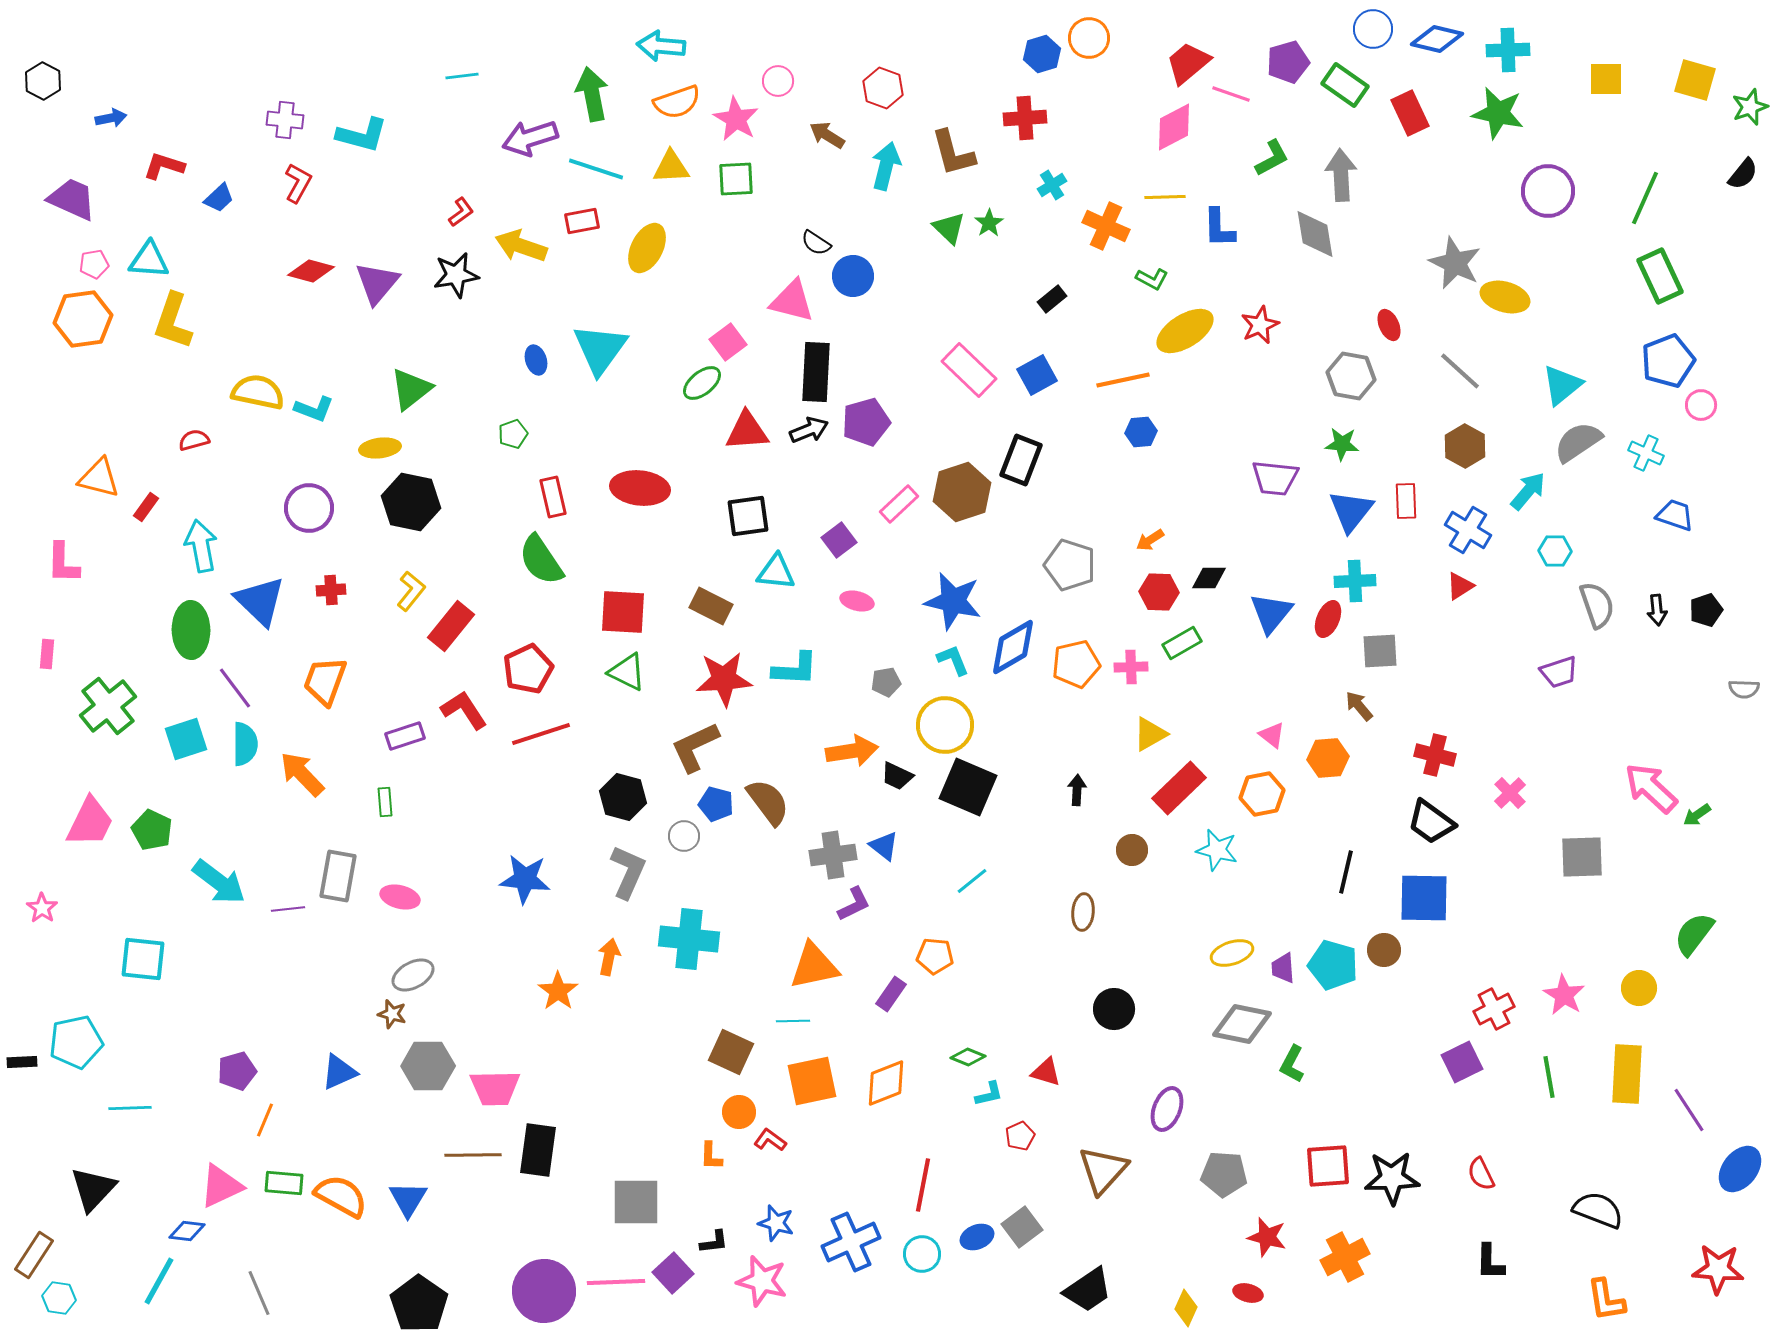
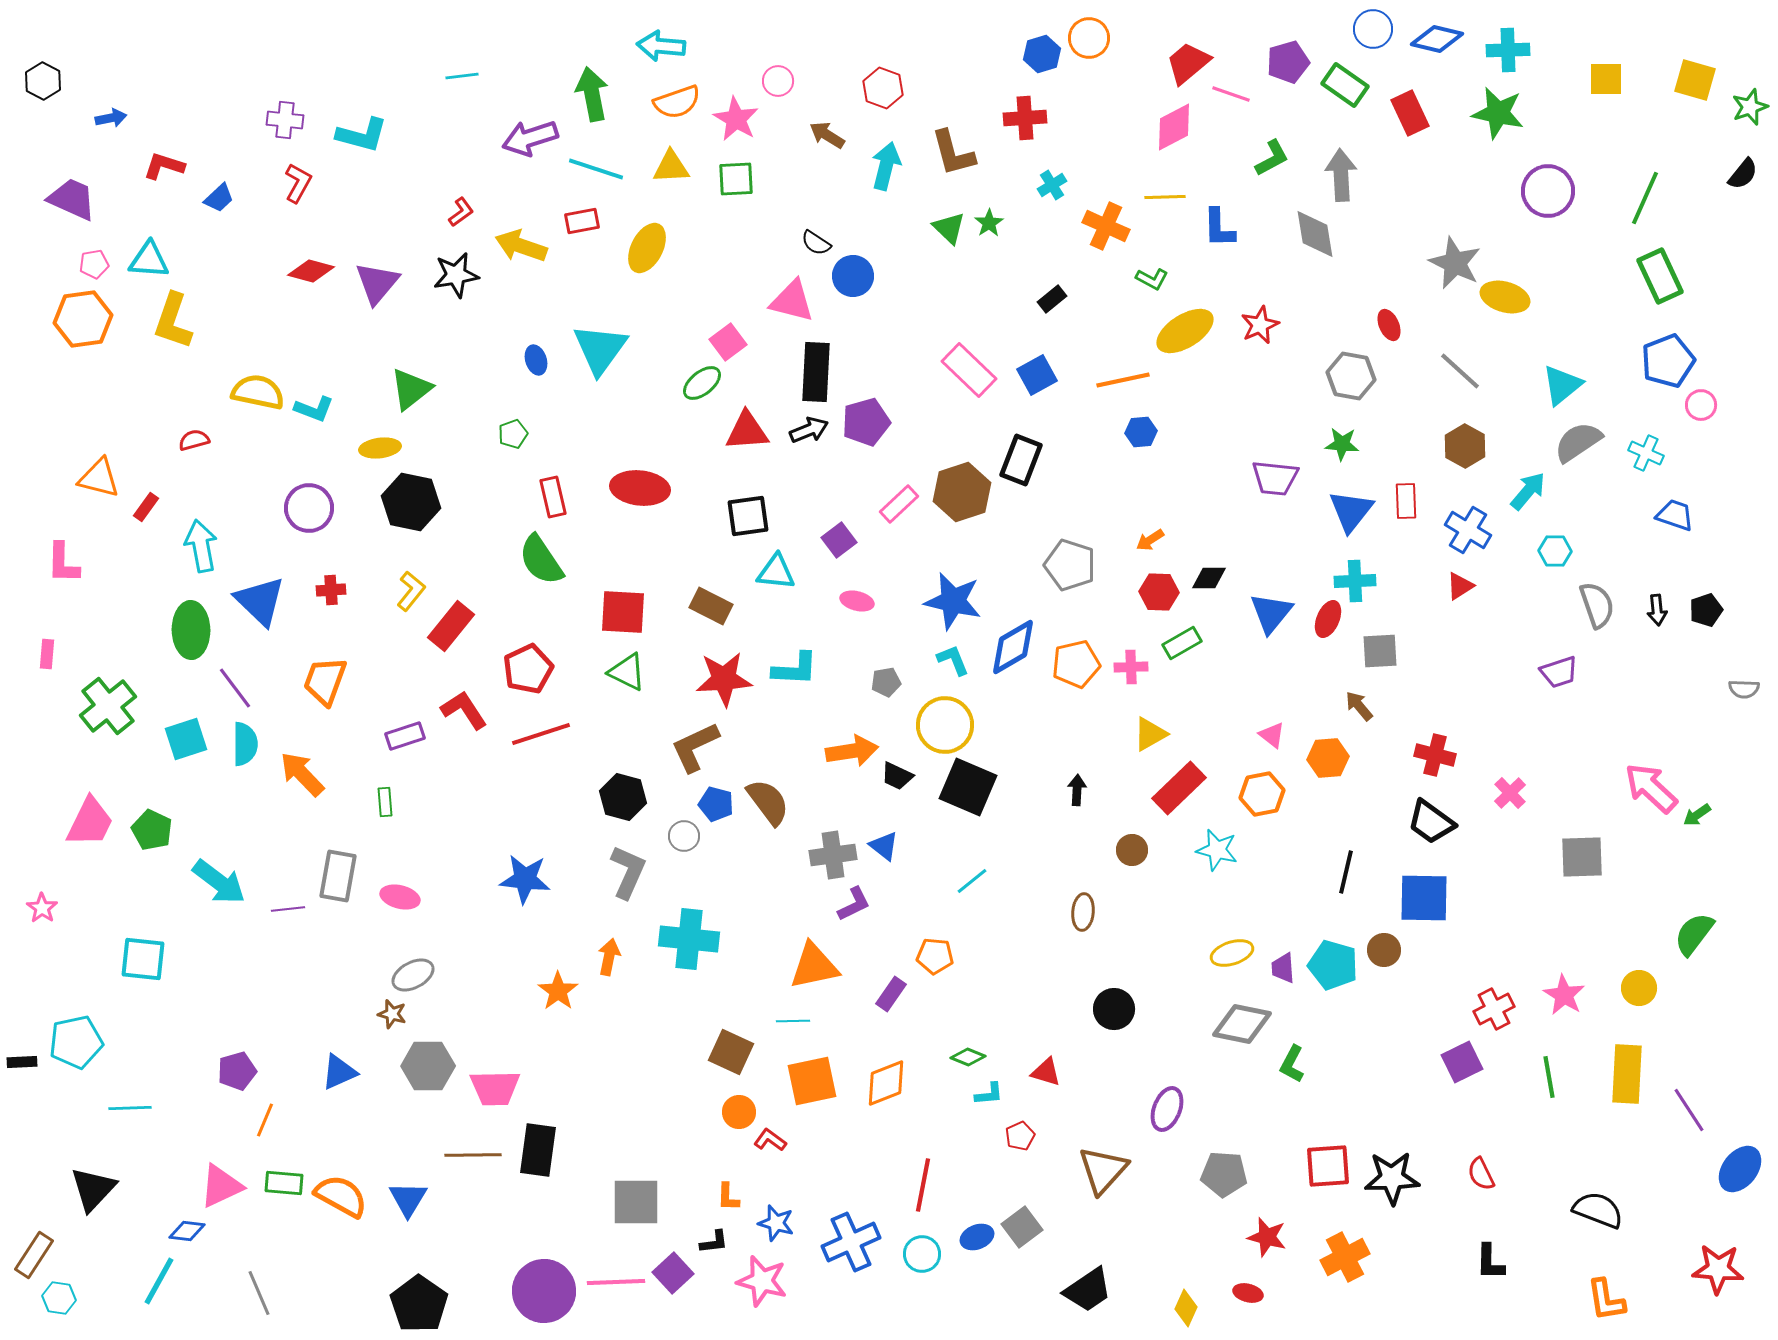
cyan L-shape at (989, 1094): rotated 8 degrees clockwise
orange L-shape at (711, 1156): moved 17 px right, 41 px down
